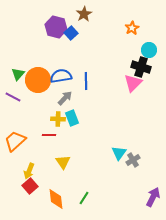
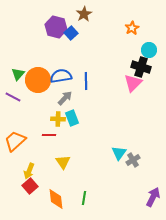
green line: rotated 24 degrees counterclockwise
